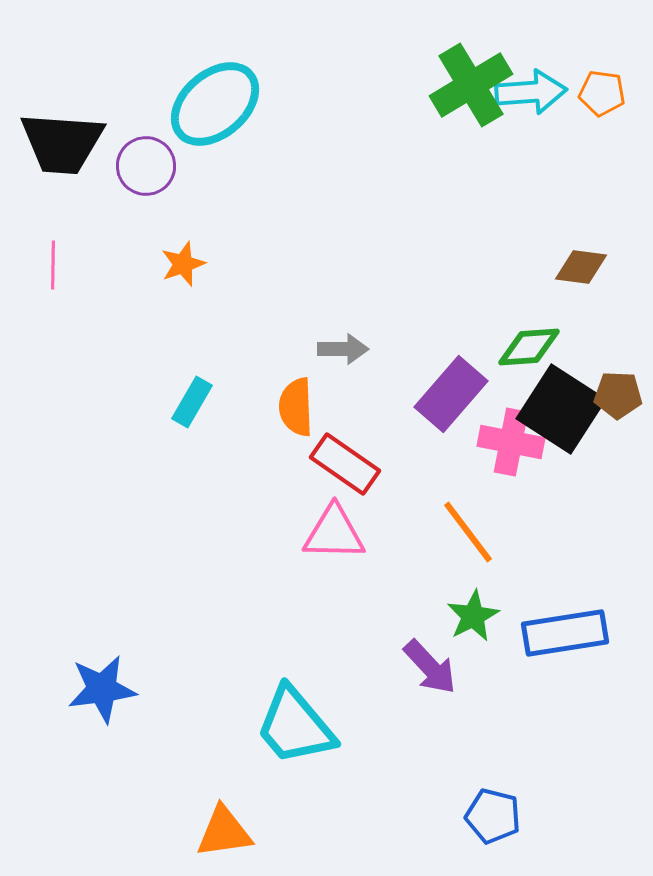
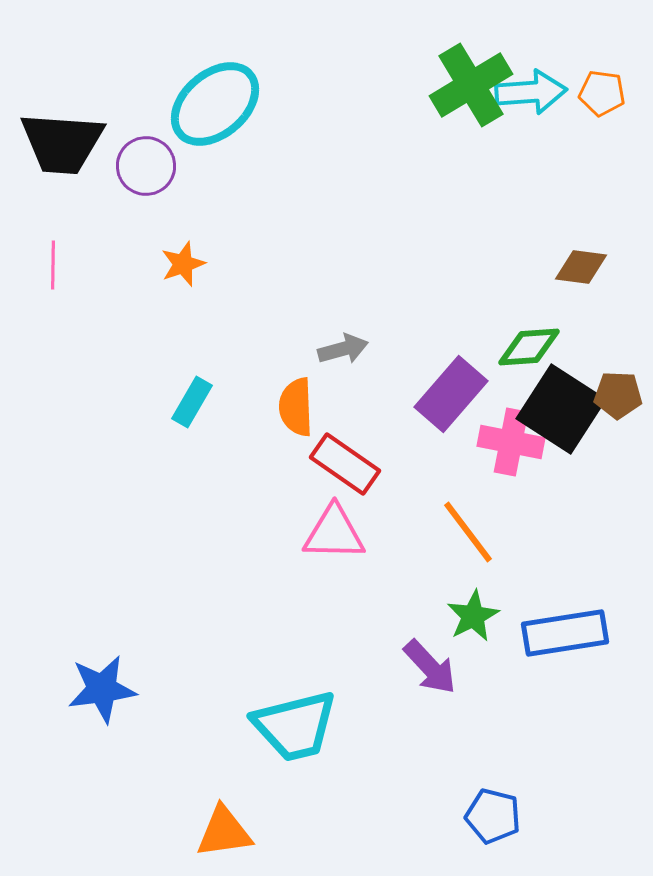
gray arrow: rotated 15 degrees counterclockwise
cyan trapezoid: rotated 64 degrees counterclockwise
